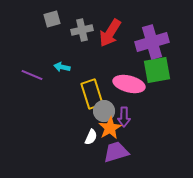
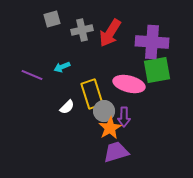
purple cross: rotated 20 degrees clockwise
cyan arrow: rotated 35 degrees counterclockwise
white semicircle: moved 24 px left, 30 px up; rotated 21 degrees clockwise
